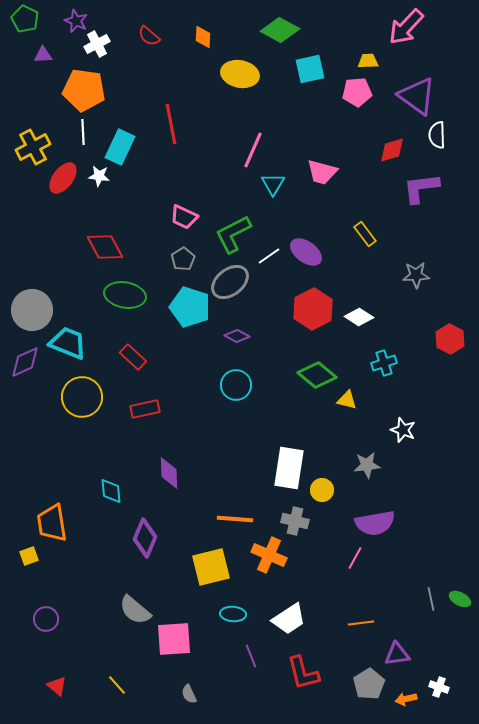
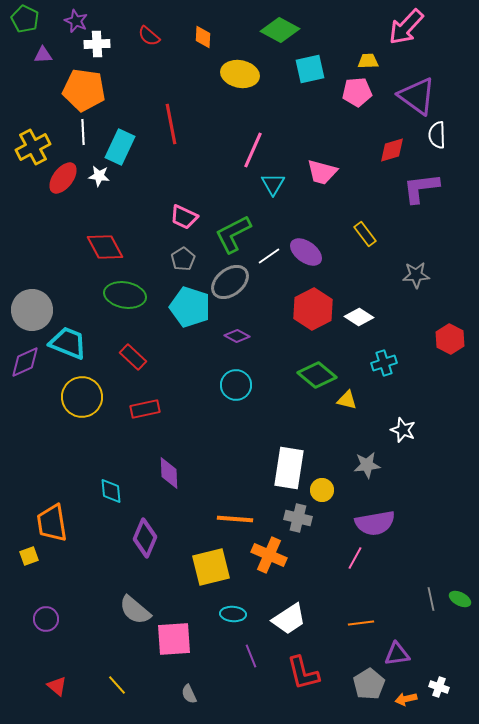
white cross at (97, 44): rotated 25 degrees clockwise
gray cross at (295, 521): moved 3 px right, 3 px up
